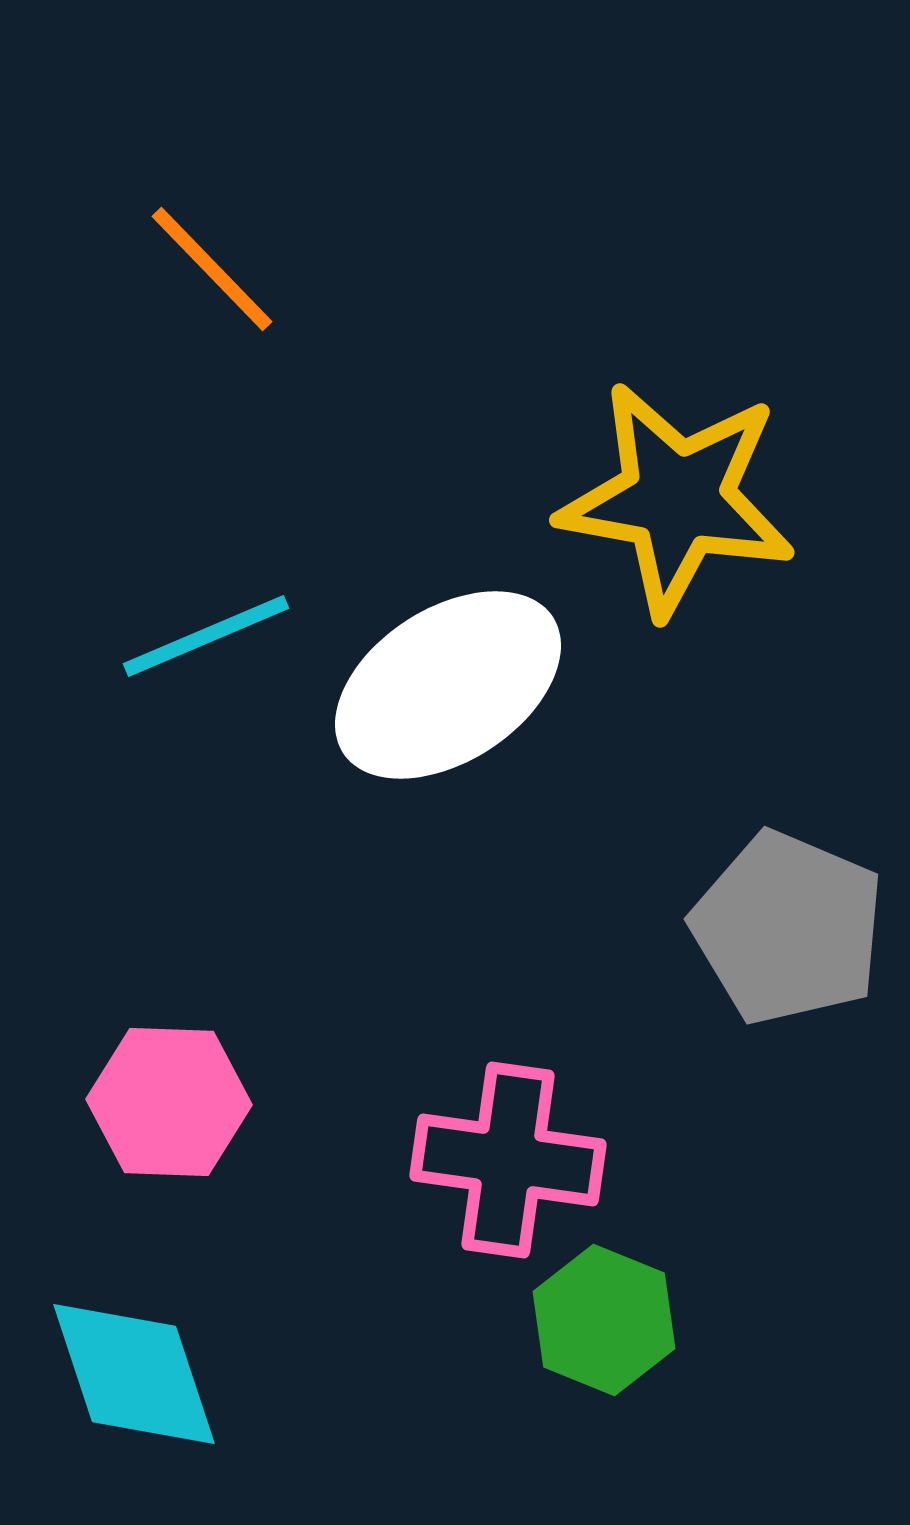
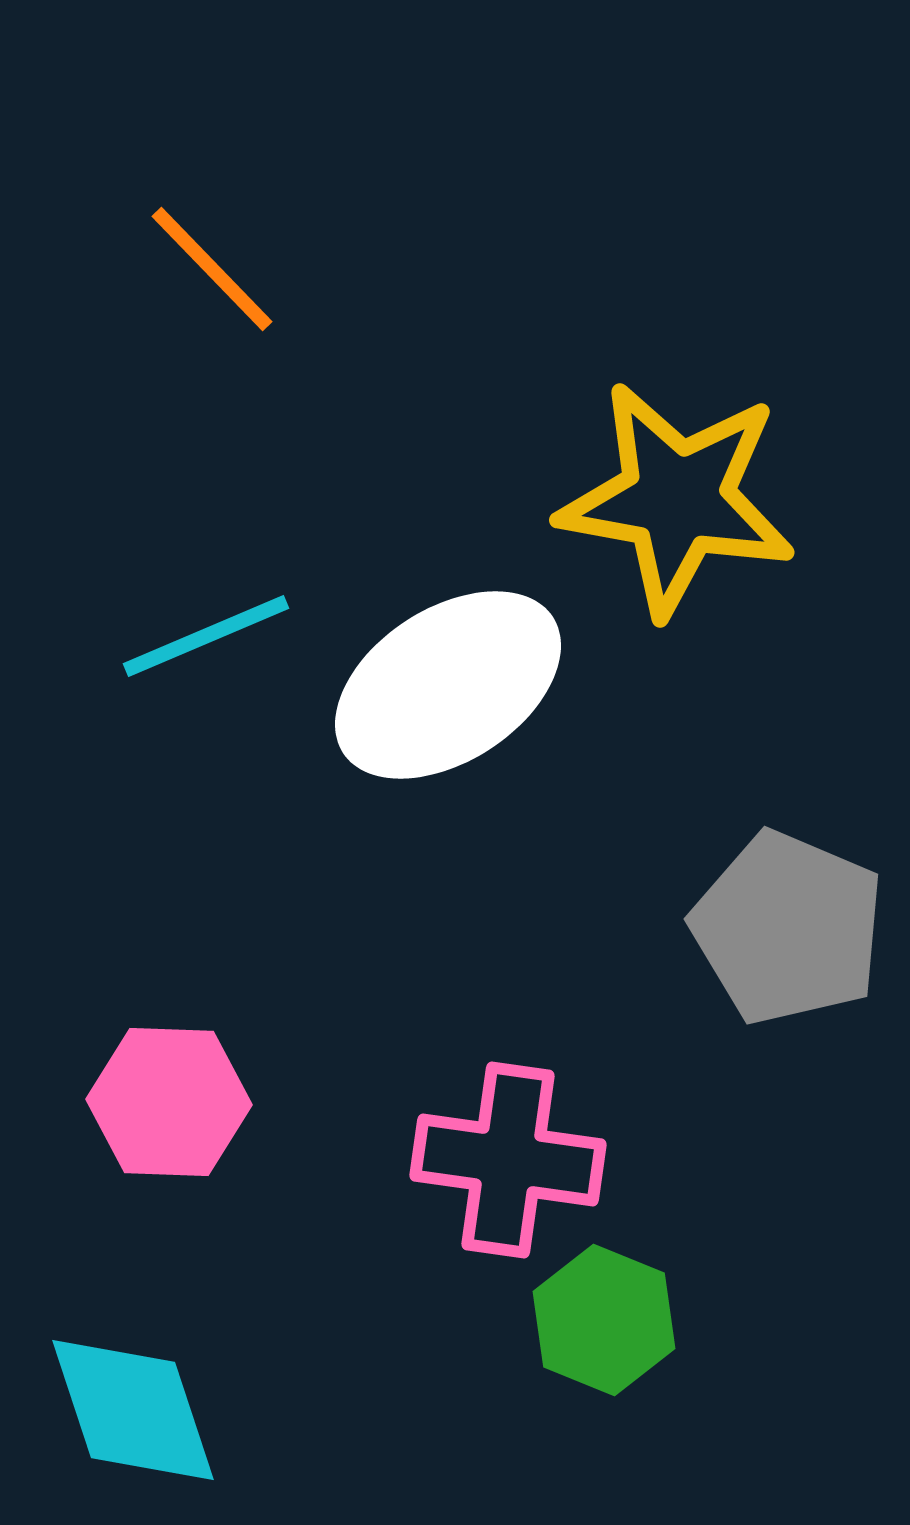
cyan diamond: moved 1 px left, 36 px down
